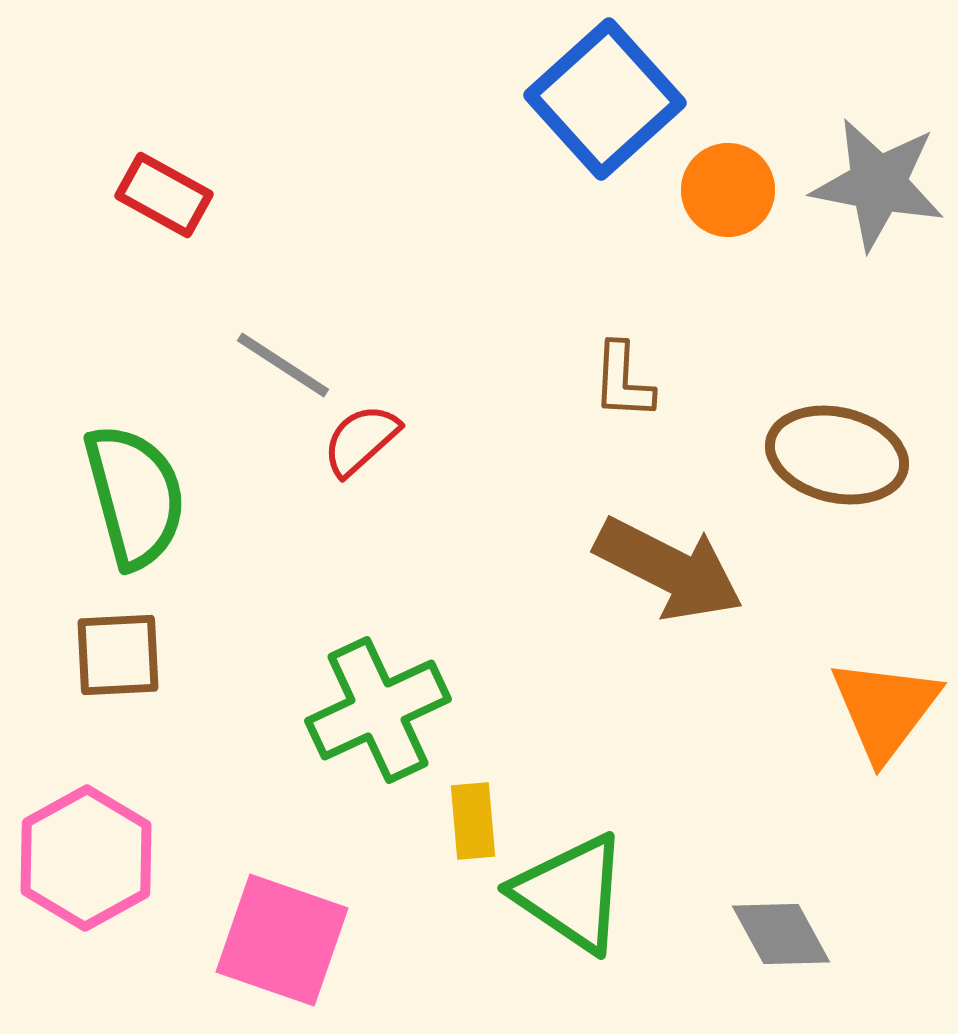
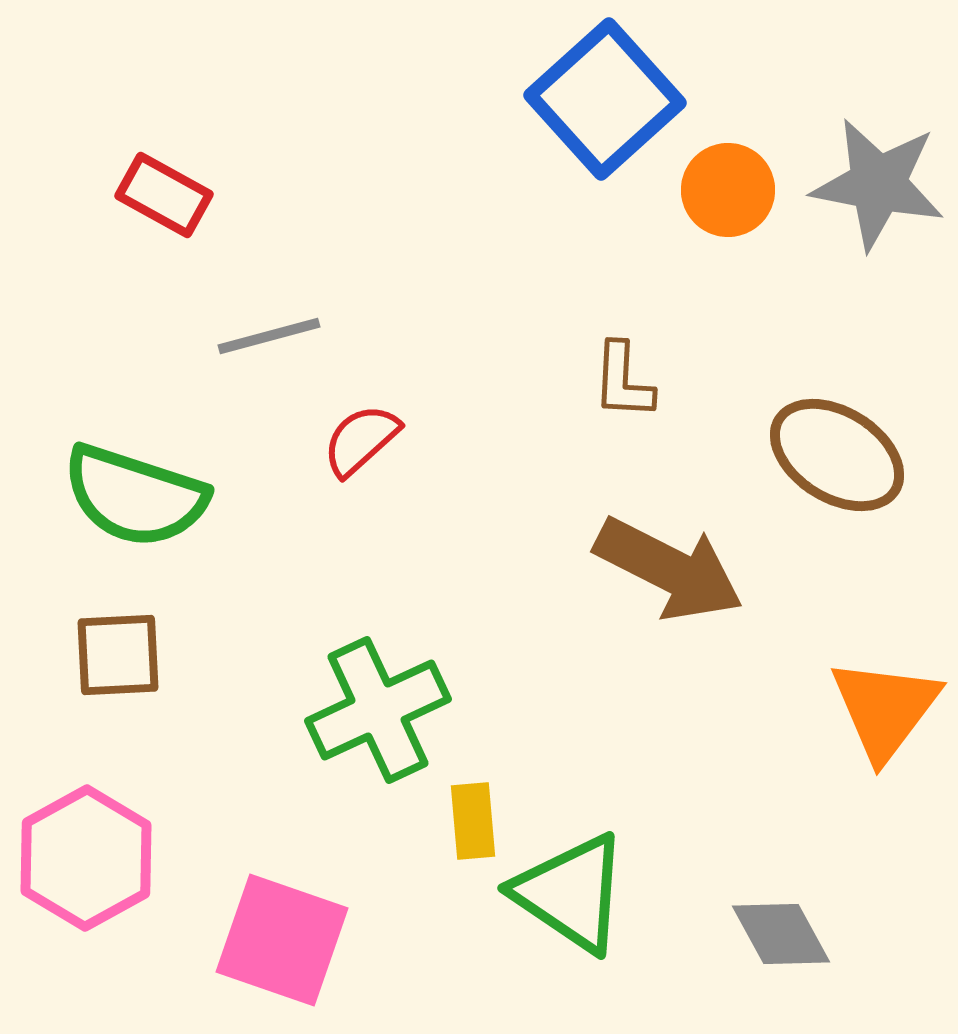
gray line: moved 14 px left, 29 px up; rotated 48 degrees counterclockwise
brown ellipse: rotated 19 degrees clockwise
green semicircle: rotated 123 degrees clockwise
